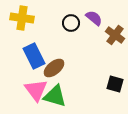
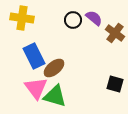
black circle: moved 2 px right, 3 px up
brown cross: moved 2 px up
pink triangle: moved 2 px up
